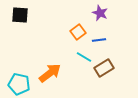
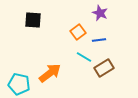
black square: moved 13 px right, 5 px down
